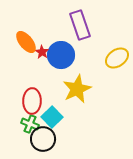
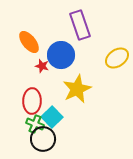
orange ellipse: moved 3 px right
red star: moved 14 px down; rotated 16 degrees counterclockwise
green cross: moved 5 px right
